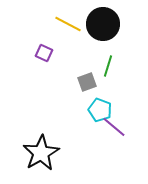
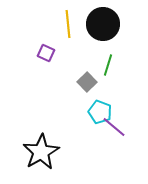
yellow line: rotated 56 degrees clockwise
purple square: moved 2 px right
green line: moved 1 px up
gray square: rotated 24 degrees counterclockwise
cyan pentagon: moved 2 px down
black star: moved 1 px up
